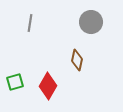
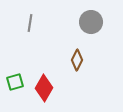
brown diamond: rotated 15 degrees clockwise
red diamond: moved 4 px left, 2 px down
